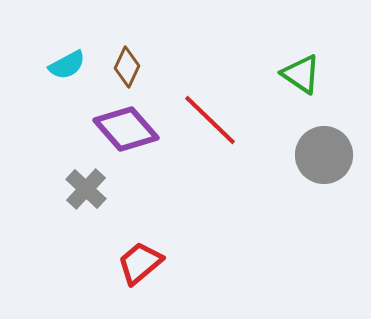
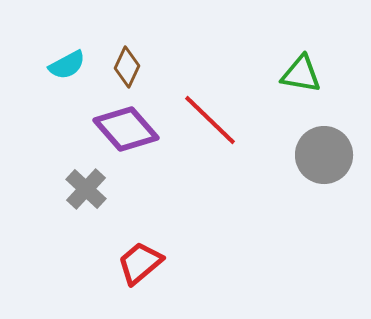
green triangle: rotated 24 degrees counterclockwise
